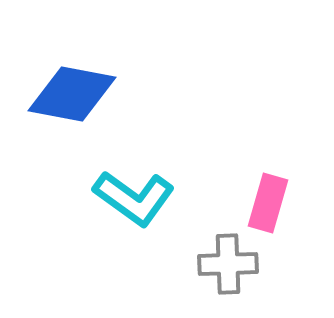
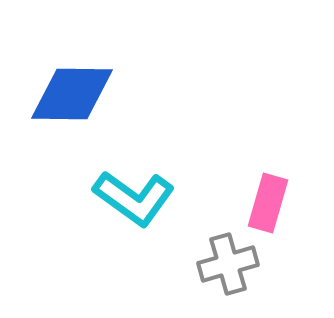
blue diamond: rotated 10 degrees counterclockwise
gray cross: rotated 14 degrees counterclockwise
